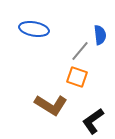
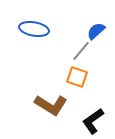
blue semicircle: moved 4 px left, 4 px up; rotated 126 degrees counterclockwise
gray line: moved 1 px right
